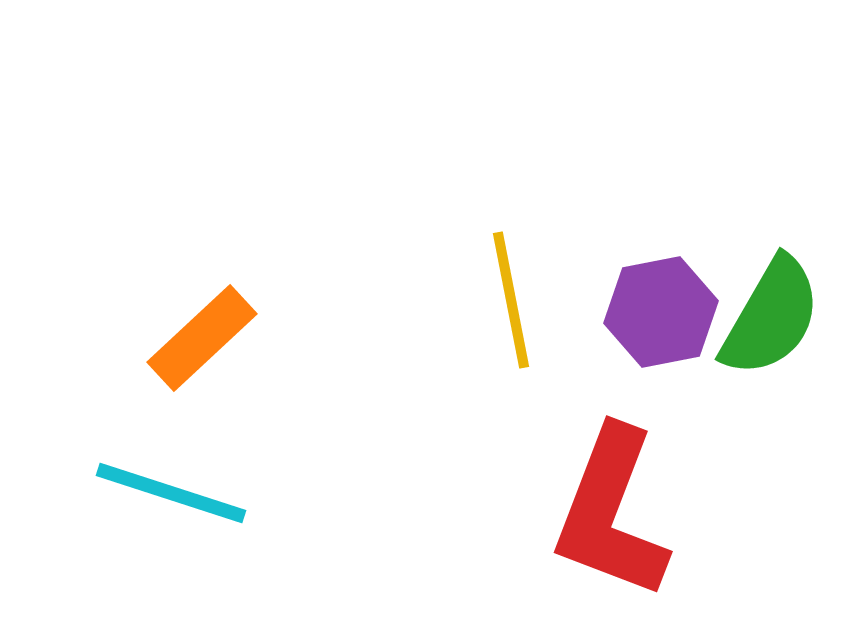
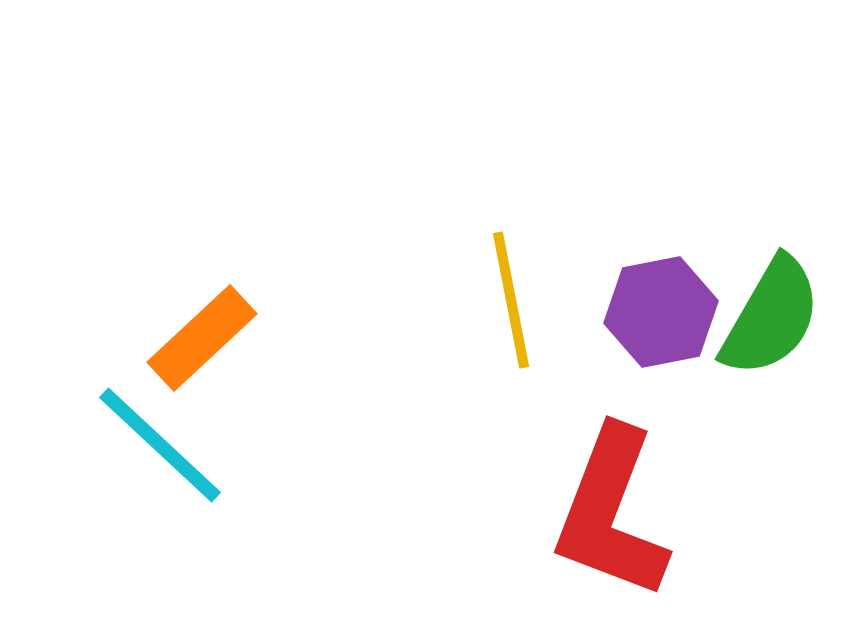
cyan line: moved 11 px left, 48 px up; rotated 25 degrees clockwise
